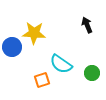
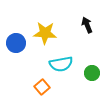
yellow star: moved 11 px right
blue circle: moved 4 px right, 4 px up
cyan semicircle: rotated 45 degrees counterclockwise
orange square: moved 7 px down; rotated 21 degrees counterclockwise
